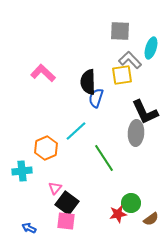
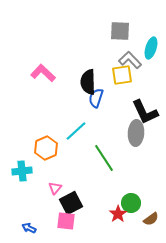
black square: moved 4 px right; rotated 25 degrees clockwise
red star: rotated 24 degrees counterclockwise
